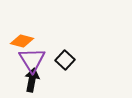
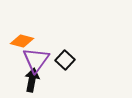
purple triangle: moved 4 px right; rotated 8 degrees clockwise
